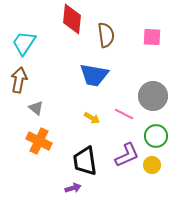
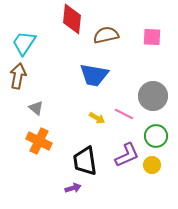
brown semicircle: rotated 95 degrees counterclockwise
brown arrow: moved 1 px left, 4 px up
yellow arrow: moved 5 px right
